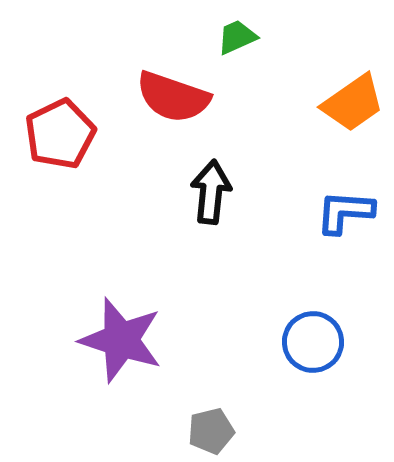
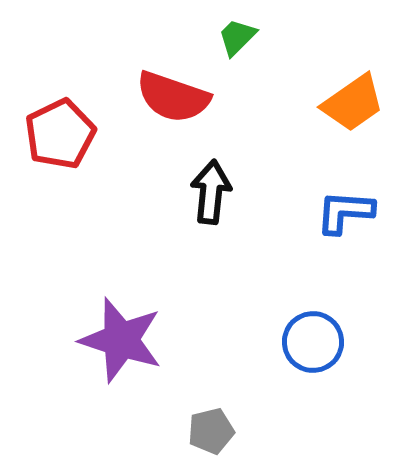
green trapezoid: rotated 21 degrees counterclockwise
